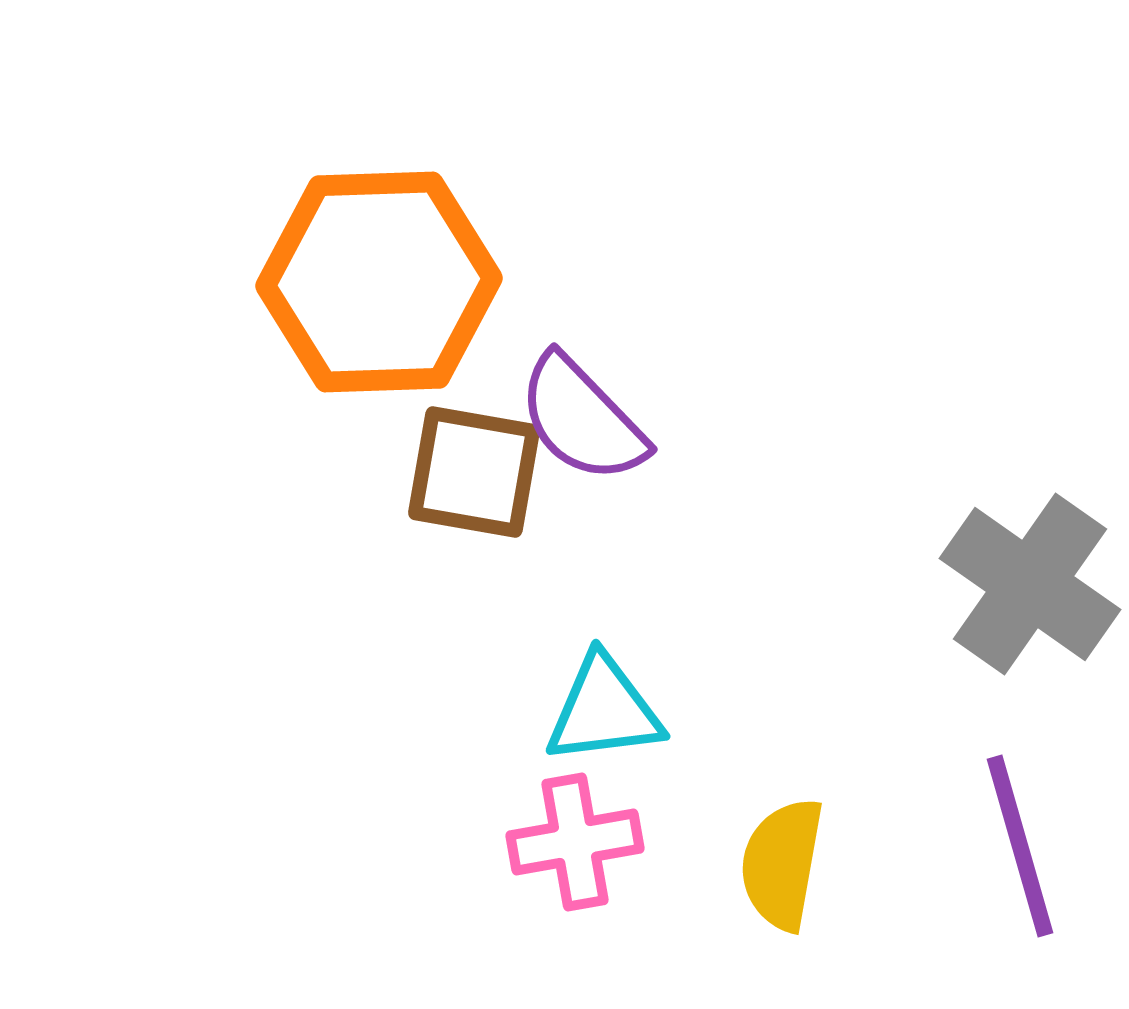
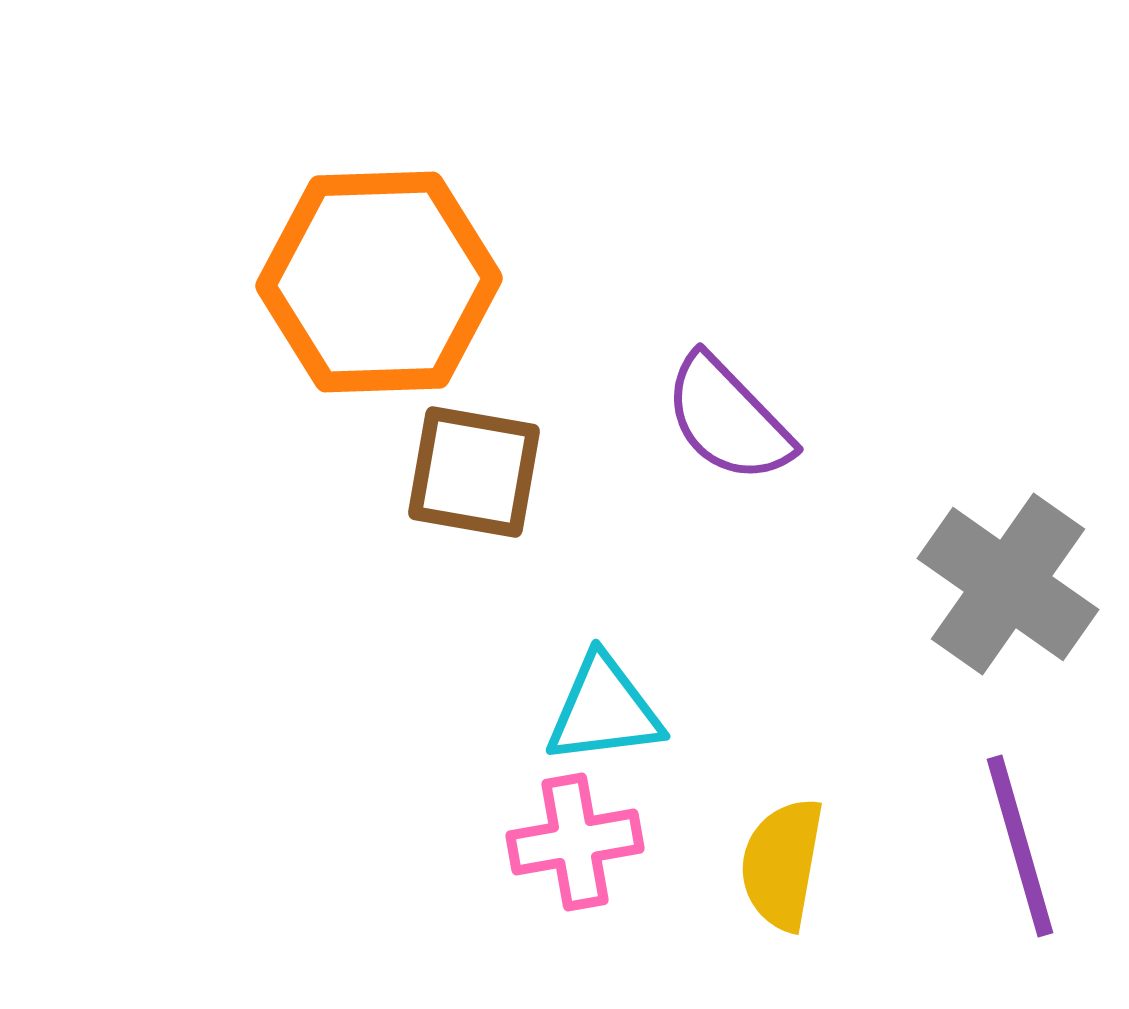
purple semicircle: moved 146 px right
gray cross: moved 22 px left
